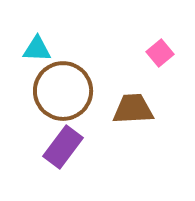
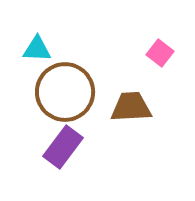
pink square: rotated 12 degrees counterclockwise
brown circle: moved 2 px right, 1 px down
brown trapezoid: moved 2 px left, 2 px up
